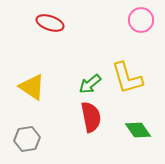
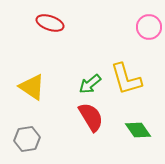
pink circle: moved 8 px right, 7 px down
yellow L-shape: moved 1 px left, 1 px down
red semicircle: rotated 20 degrees counterclockwise
